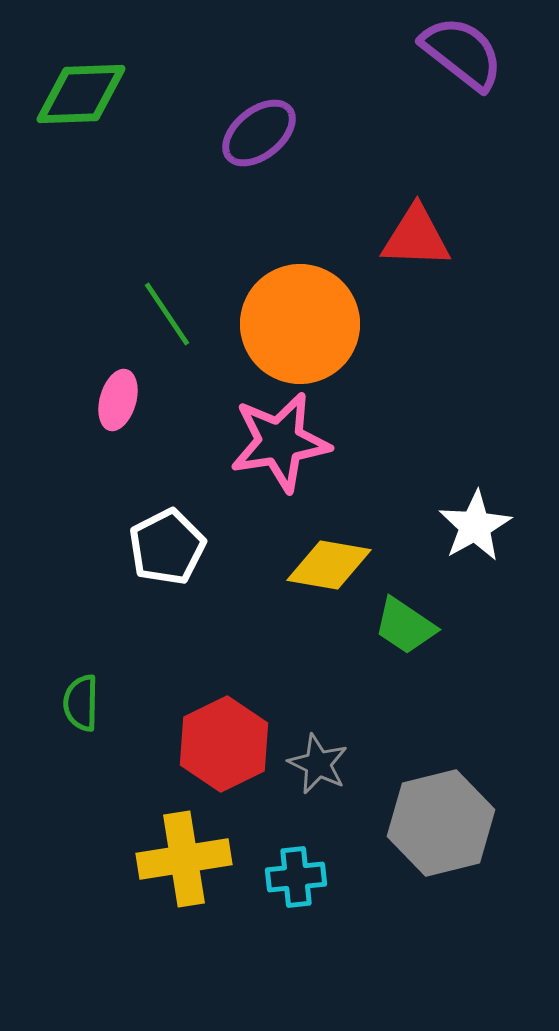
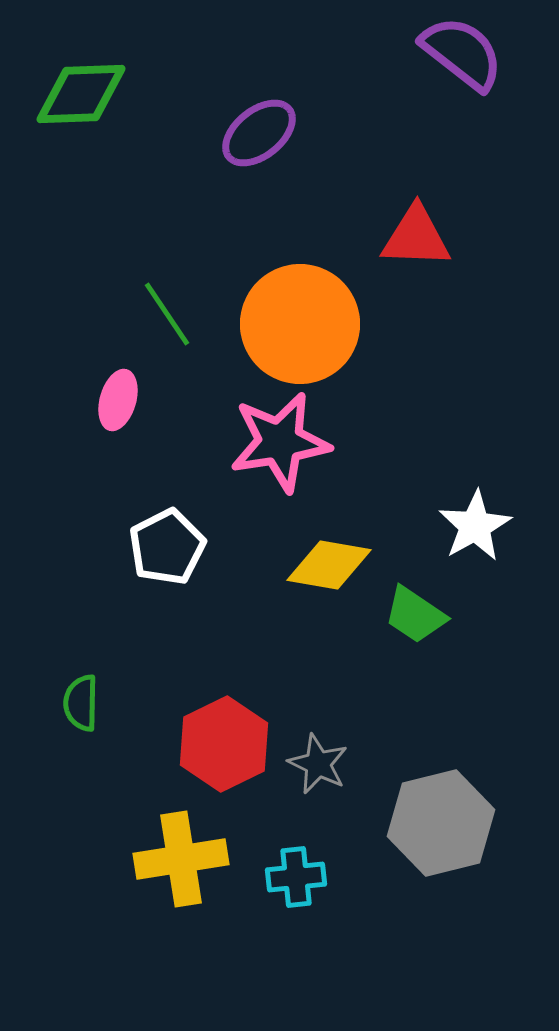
green trapezoid: moved 10 px right, 11 px up
yellow cross: moved 3 px left
